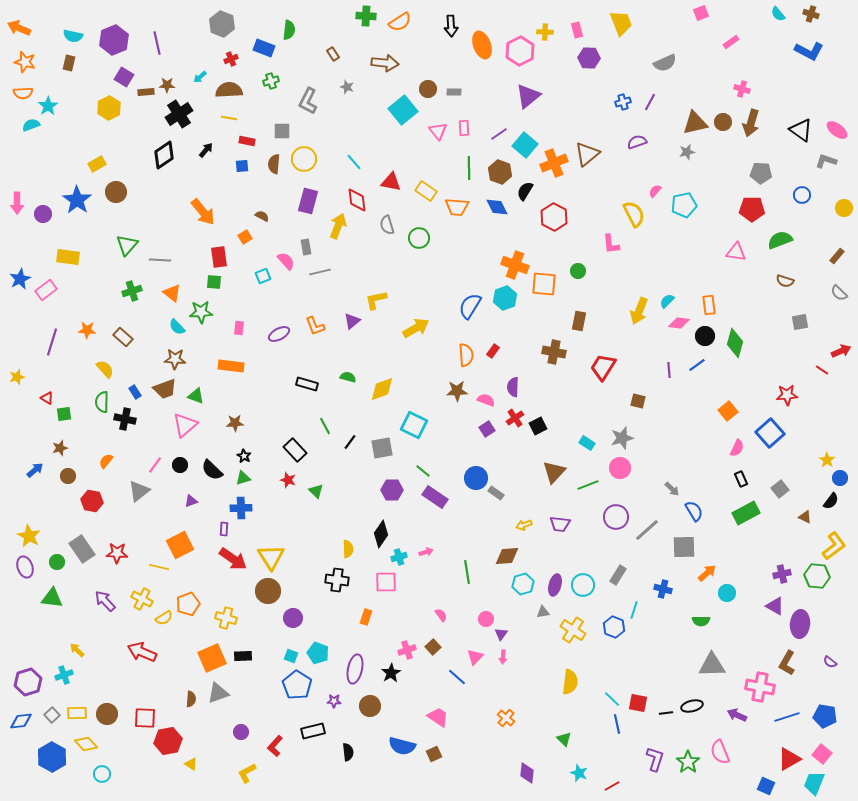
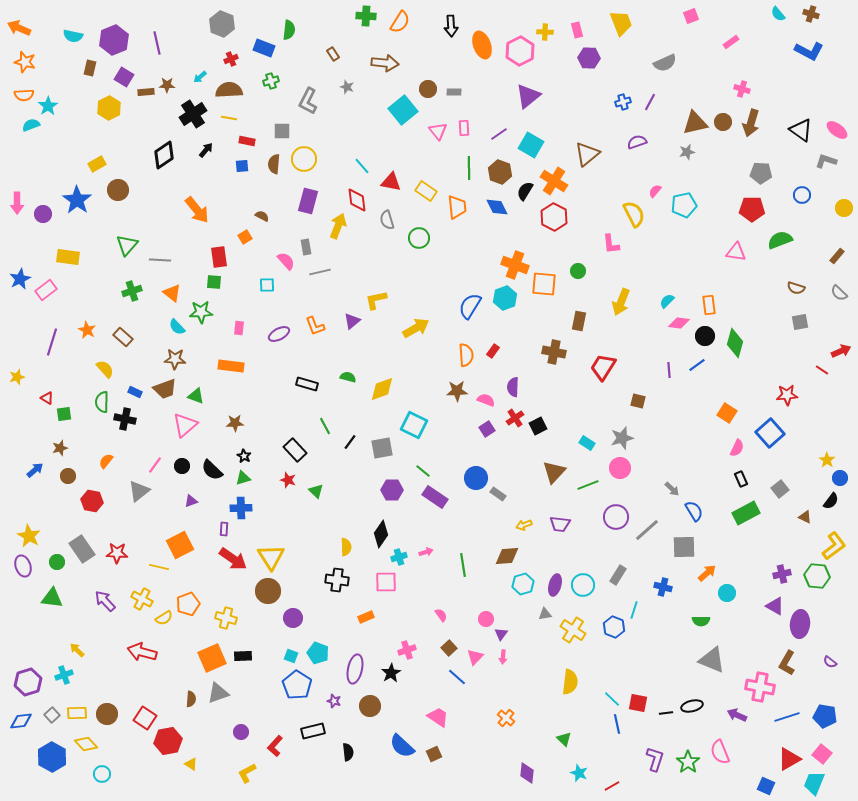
pink square at (701, 13): moved 10 px left, 3 px down
orange semicircle at (400, 22): rotated 25 degrees counterclockwise
brown rectangle at (69, 63): moved 21 px right, 5 px down
orange semicircle at (23, 93): moved 1 px right, 2 px down
black cross at (179, 114): moved 14 px right
cyan square at (525, 145): moved 6 px right; rotated 10 degrees counterclockwise
cyan line at (354, 162): moved 8 px right, 4 px down
orange cross at (554, 163): moved 18 px down; rotated 36 degrees counterclockwise
brown circle at (116, 192): moved 2 px right, 2 px up
orange trapezoid at (457, 207): rotated 100 degrees counterclockwise
orange arrow at (203, 212): moved 6 px left, 2 px up
gray semicircle at (387, 225): moved 5 px up
cyan square at (263, 276): moved 4 px right, 9 px down; rotated 21 degrees clockwise
brown semicircle at (785, 281): moved 11 px right, 7 px down
yellow arrow at (639, 311): moved 18 px left, 9 px up
orange star at (87, 330): rotated 24 degrees clockwise
blue rectangle at (135, 392): rotated 32 degrees counterclockwise
orange square at (728, 411): moved 1 px left, 2 px down; rotated 18 degrees counterclockwise
black circle at (180, 465): moved 2 px right, 1 px down
gray rectangle at (496, 493): moved 2 px right, 1 px down
yellow semicircle at (348, 549): moved 2 px left, 2 px up
purple ellipse at (25, 567): moved 2 px left, 1 px up
green line at (467, 572): moved 4 px left, 7 px up
blue cross at (663, 589): moved 2 px up
gray triangle at (543, 612): moved 2 px right, 2 px down
orange rectangle at (366, 617): rotated 49 degrees clockwise
brown square at (433, 647): moved 16 px right, 1 px down
red arrow at (142, 652): rotated 8 degrees counterclockwise
gray triangle at (712, 665): moved 5 px up; rotated 24 degrees clockwise
purple star at (334, 701): rotated 16 degrees clockwise
red square at (145, 718): rotated 30 degrees clockwise
blue semicircle at (402, 746): rotated 28 degrees clockwise
